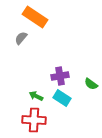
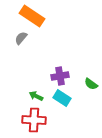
orange rectangle: moved 3 px left, 1 px up
